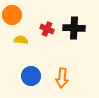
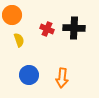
yellow semicircle: moved 2 px left; rotated 64 degrees clockwise
blue circle: moved 2 px left, 1 px up
